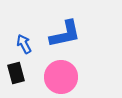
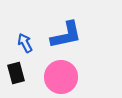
blue L-shape: moved 1 px right, 1 px down
blue arrow: moved 1 px right, 1 px up
